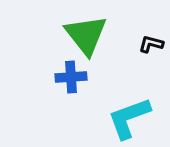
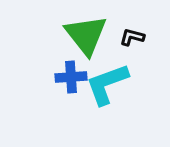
black L-shape: moved 19 px left, 7 px up
cyan L-shape: moved 22 px left, 34 px up
